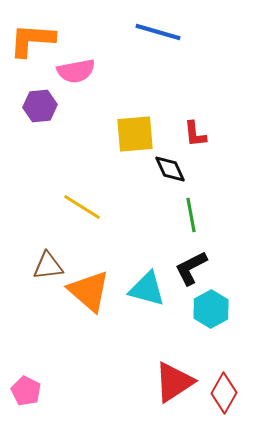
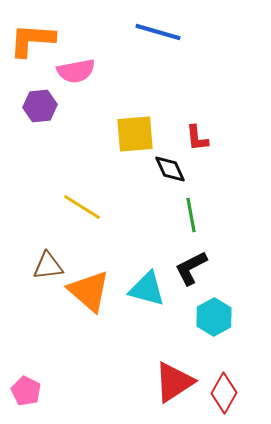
red L-shape: moved 2 px right, 4 px down
cyan hexagon: moved 3 px right, 8 px down
